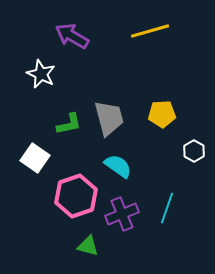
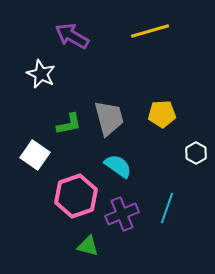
white hexagon: moved 2 px right, 2 px down
white square: moved 3 px up
